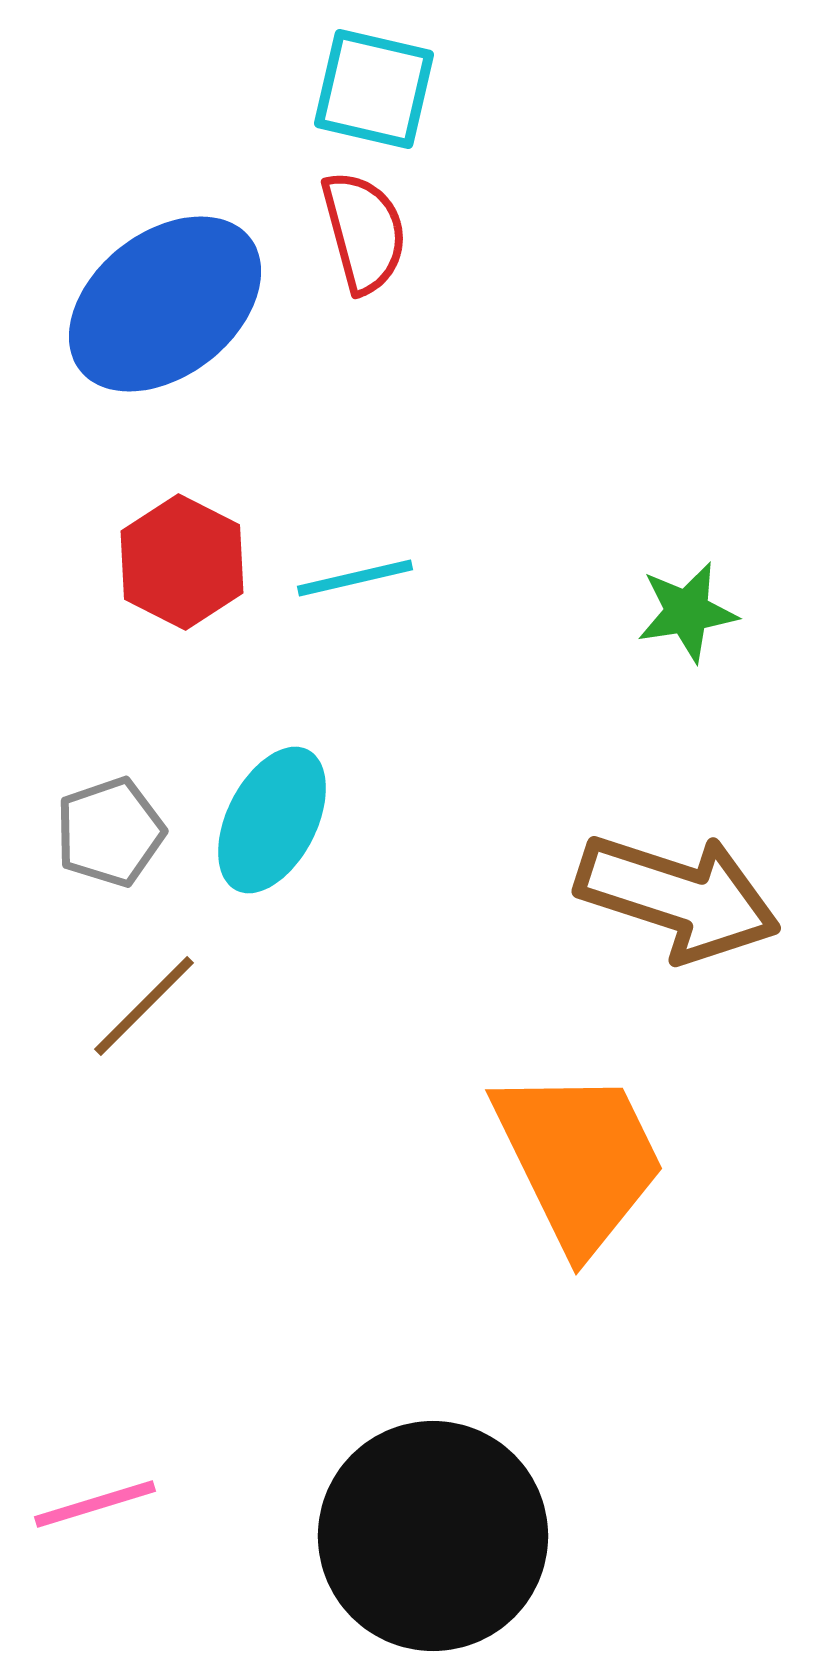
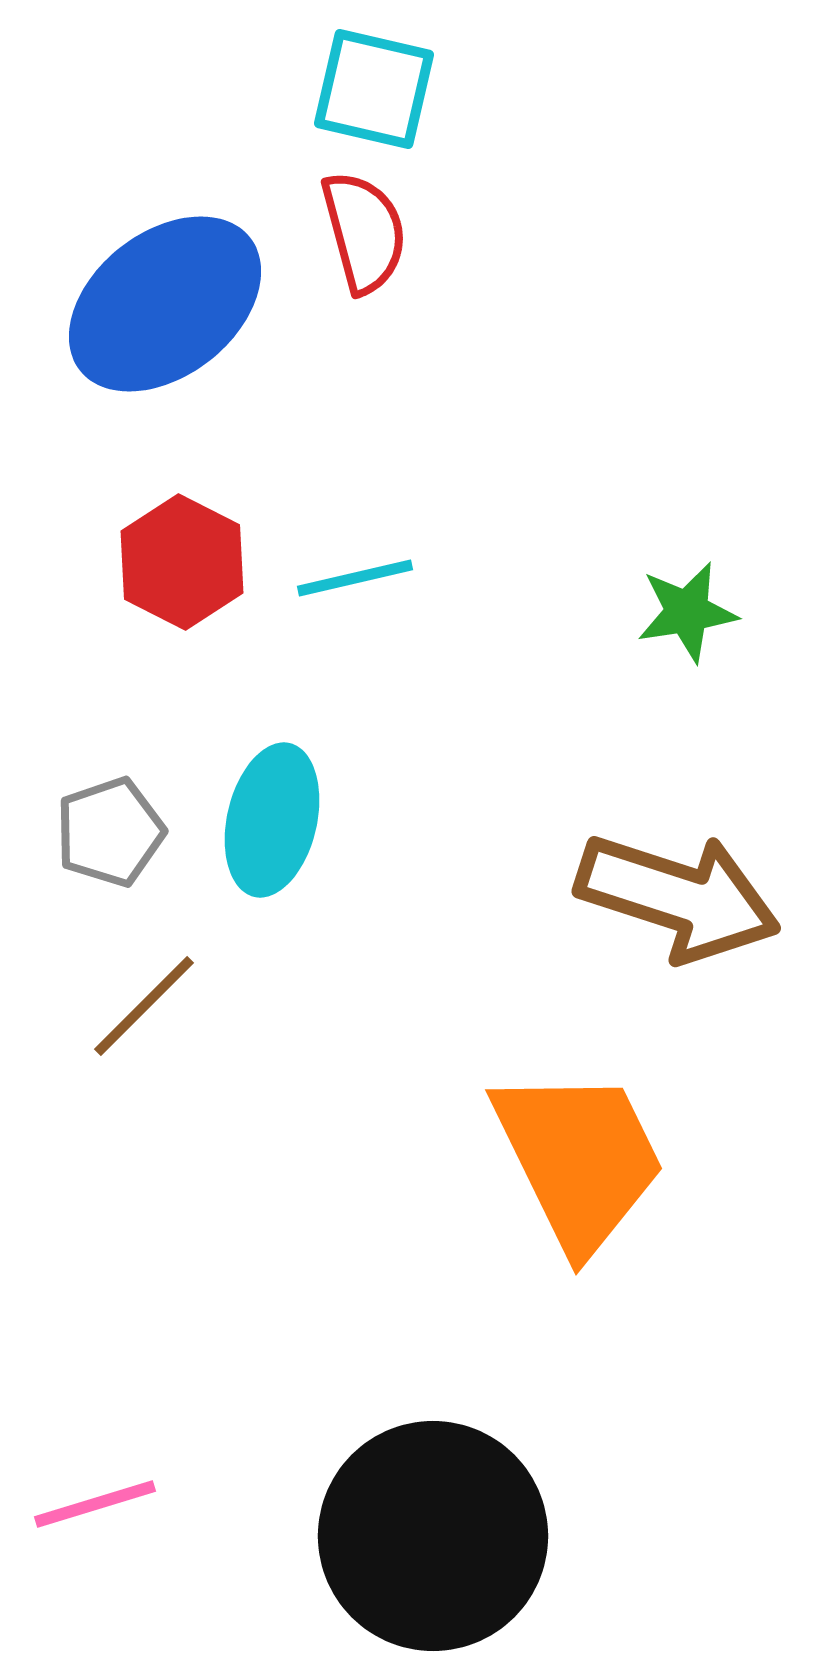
cyan ellipse: rotated 14 degrees counterclockwise
